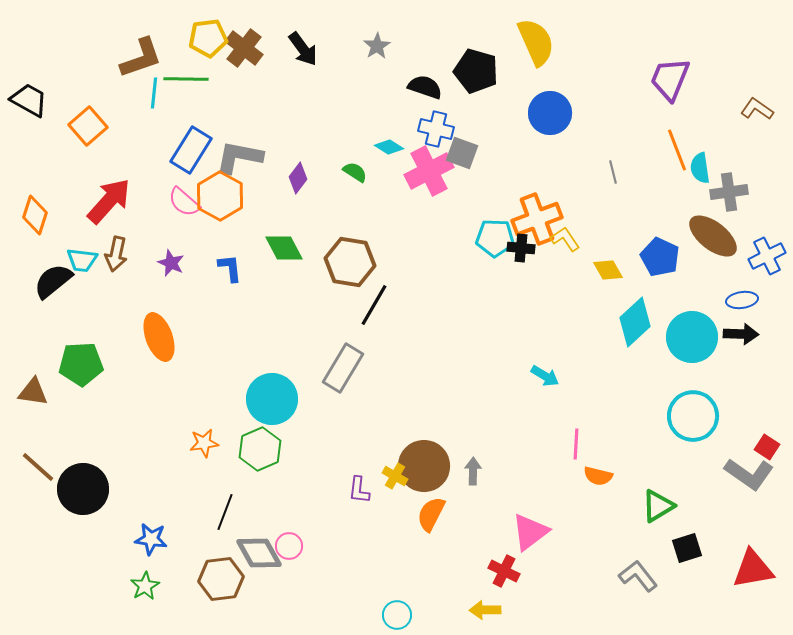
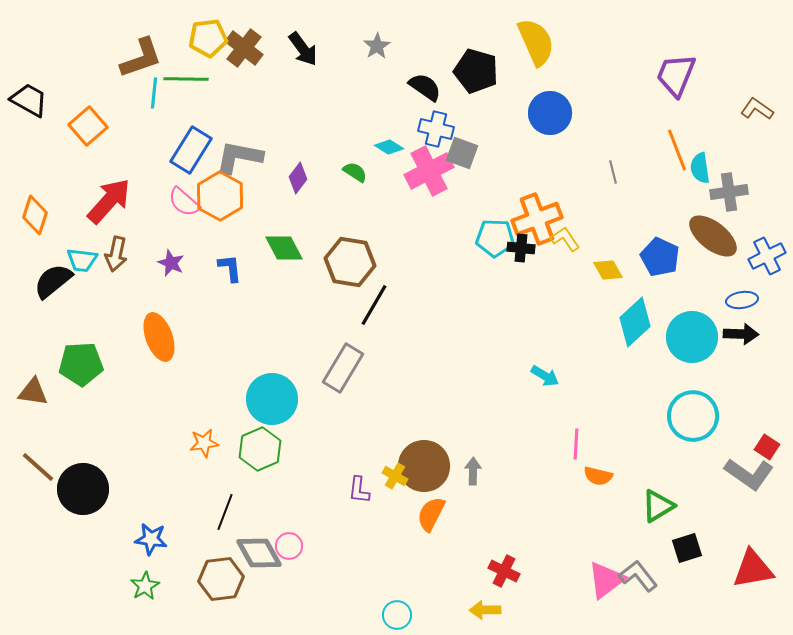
purple trapezoid at (670, 79): moved 6 px right, 4 px up
black semicircle at (425, 87): rotated 16 degrees clockwise
pink triangle at (530, 532): moved 76 px right, 48 px down
